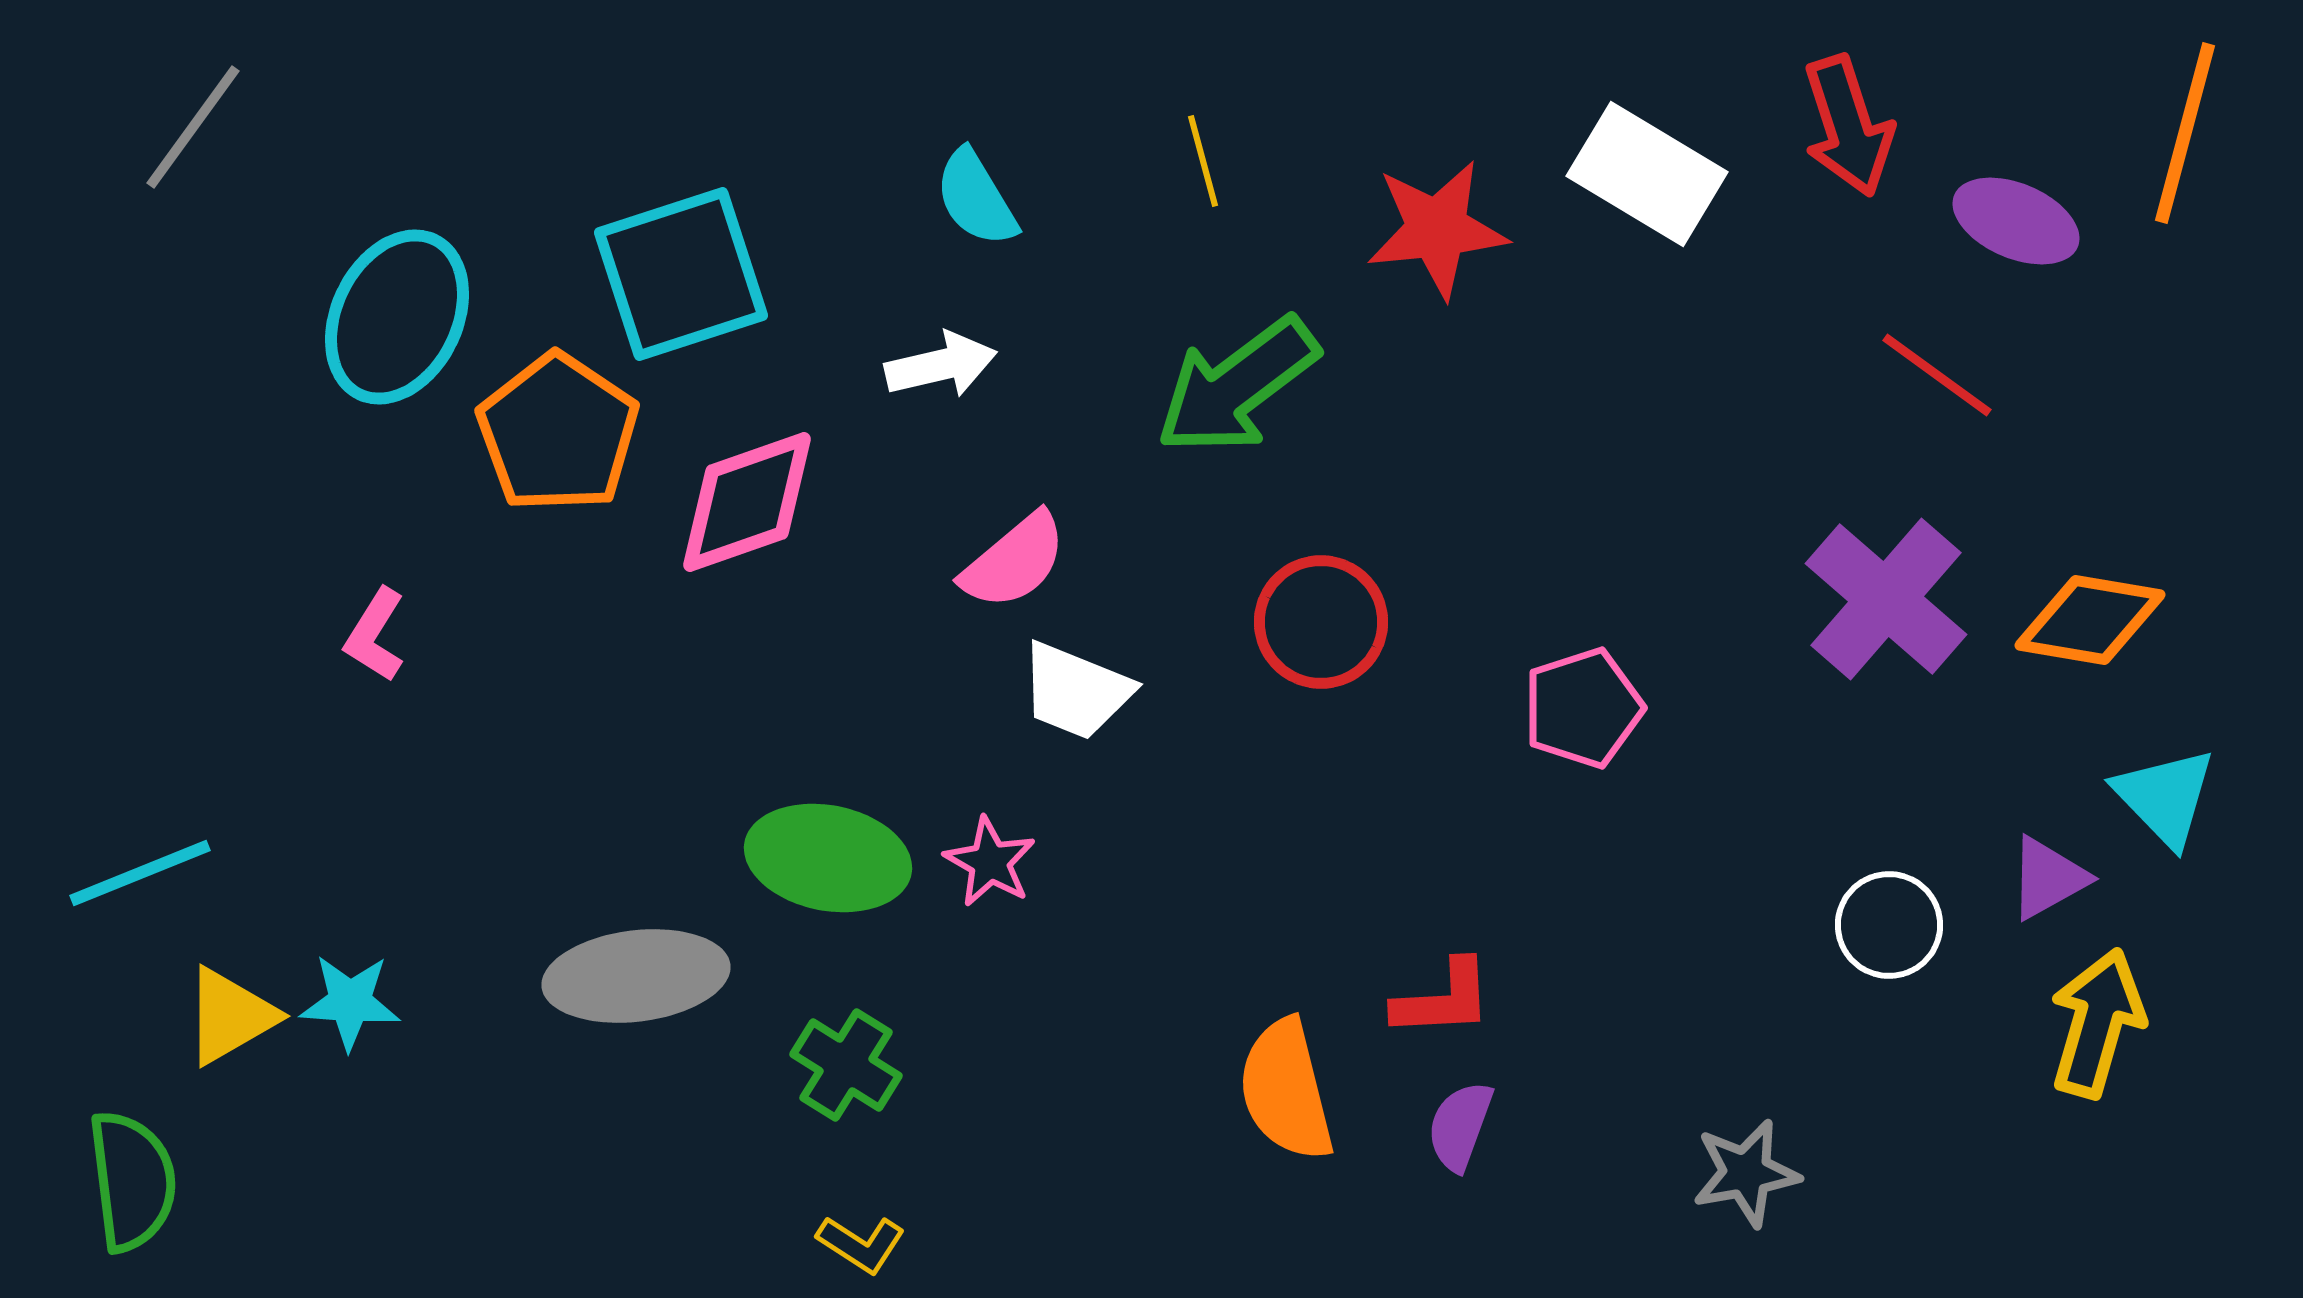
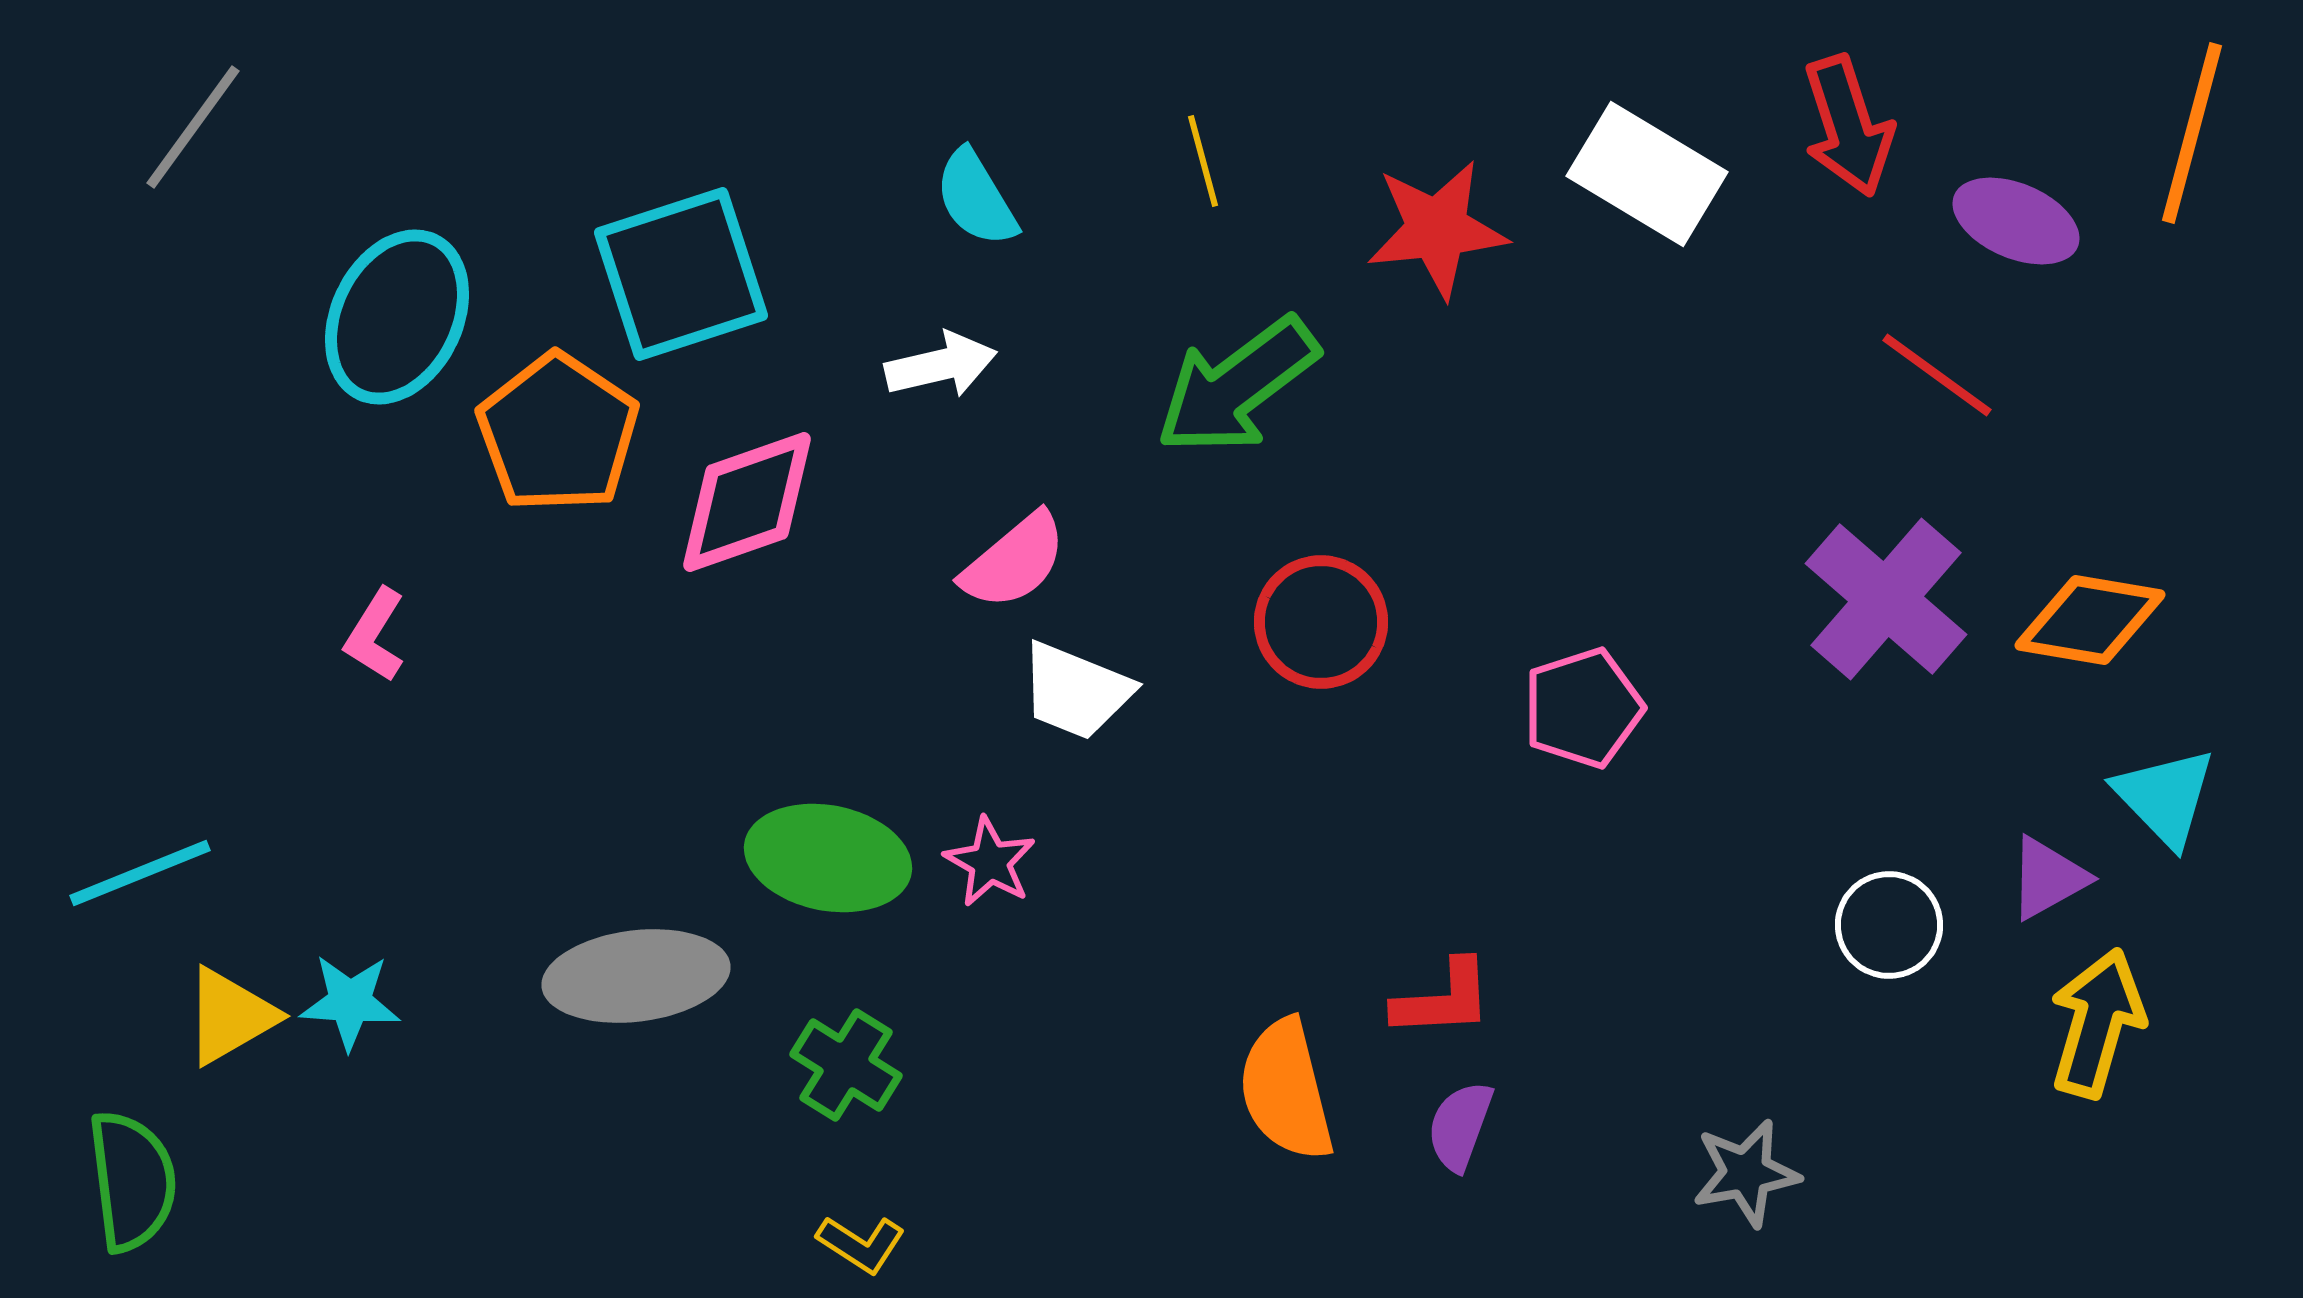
orange line: moved 7 px right
